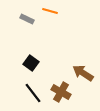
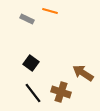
brown cross: rotated 12 degrees counterclockwise
